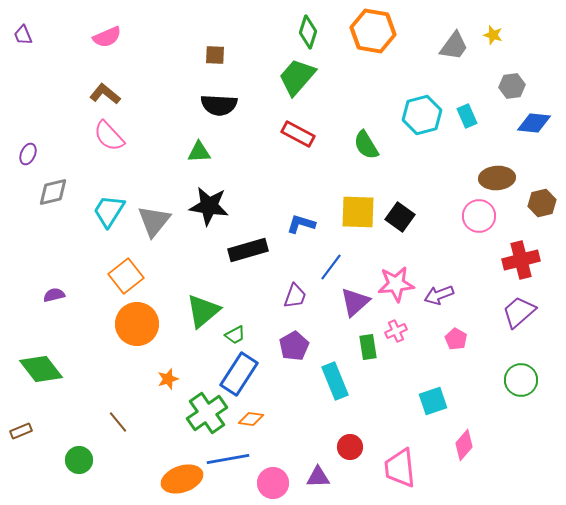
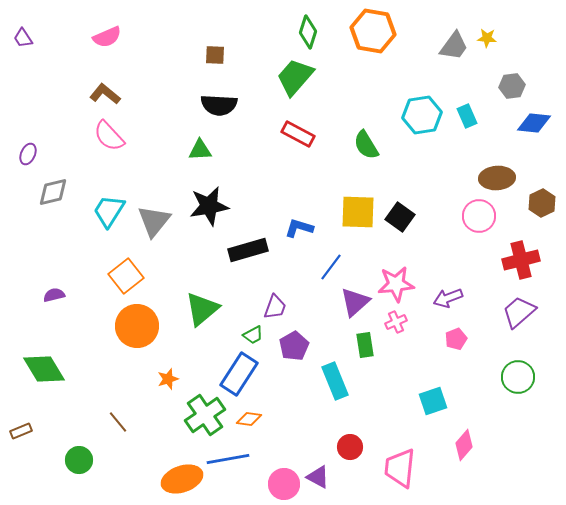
purple trapezoid at (23, 35): moved 3 px down; rotated 10 degrees counterclockwise
yellow star at (493, 35): moved 6 px left, 3 px down; rotated 12 degrees counterclockwise
green trapezoid at (297, 77): moved 2 px left
cyan hexagon at (422, 115): rotated 6 degrees clockwise
green triangle at (199, 152): moved 1 px right, 2 px up
brown hexagon at (542, 203): rotated 12 degrees counterclockwise
black star at (209, 206): rotated 18 degrees counterclockwise
blue L-shape at (301, 224): moved 2 px left, 4 px down
purple arrow at (439, 295): moved 9 px right, 3 px down
purple trapezoid at (295, 296): moved 20 px left, 11 px down
green triangle at (203, 311): moved 1 px left, 2 px up
orange circle at (137, 324): moved 2 px down
pink cross at (396, 331): moved 9 px up
green trapezoid at (235, 335): moved 18 px right
pink pentagon at (456, 339): rotated 20 degrees clockwise
green rectangle at (368, 347): moved 3 px left, 2 px up
green diamond at (41, 369): moved 3 px right; rotated 6 degrees clockwise
green circle at (521, 380): moved 3 px left, 3 px up
green cross at (207, 413): moved 2 px left, 2 px down
orange diamond at (251, 419): moved 2 px left
pink trapezoid at (400, 468): rotated 12 degrees clockwise
purple triangle at (318, 477): rotated 30 degrees clockwise
pink circle at (273, 483): moved 11 px right, 1 px down
